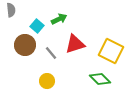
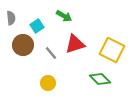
gray semicircle: moved 8 px down
green arrow: moved 5 px right, 3 px up; rotated 56 degrees clockwise
cyan square: rotated 16 degrees clockwise
brown circle: moved 2 px left
yellow square: moved 1 px right, 1 px up
yellow circle: moved 1 px right, 2 px down
